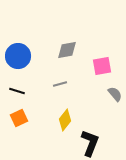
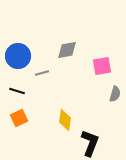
gray line: moved 18 px left, 11 px up
gray semicircle: rotated 56 degrees clockwise
yellow diamond: rotated 30 degrees counterclockwise
